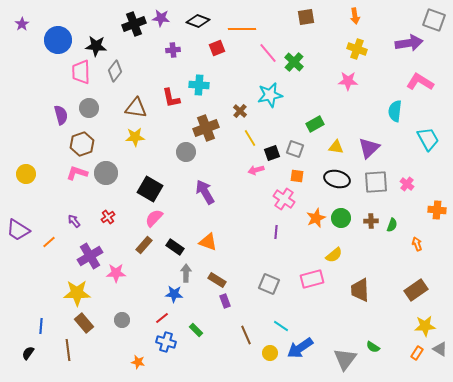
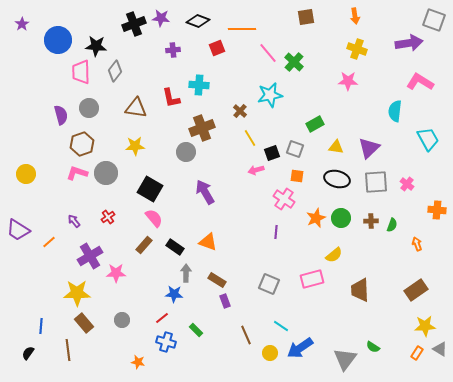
brown cross at (206, 128): moved 4 px left
yellow star at (135, 137): moved 9 px down
pink semicircle at (154, 218): rotated 96 degrees clockwise
